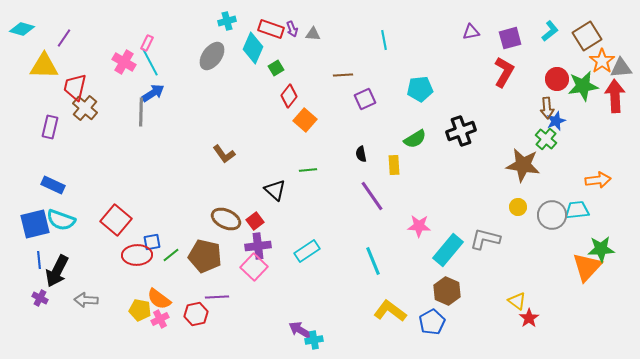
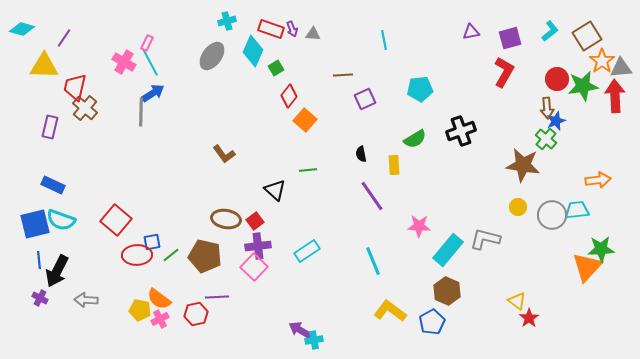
cyan diamond at (253, 48): moved 3 px down
brown ellipse at (226, 219): rotated 16 degrees counterclockwise
